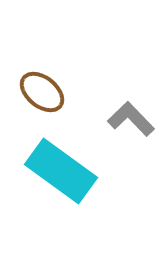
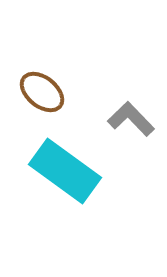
cyan rectangle: moved 4 px right
